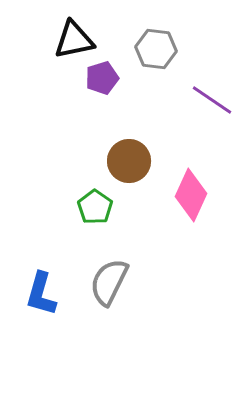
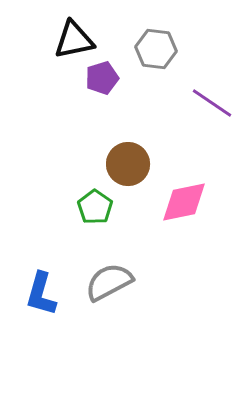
purple line: moved 3 px down
brown circle: moved 1 px left, 3 px down
pink diamond: moved 7 px left, 7 px down; rotated 54 degrees clockwise
gray semicircle: rotated 36 degrees clockwise
